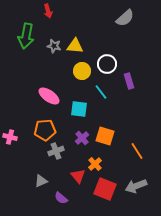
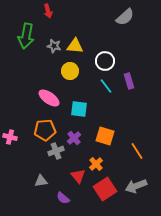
gray semicircle: moved 1 px up
white circle: moved 2 px left, 3 px up
yellow circle: moved 12 px left
cyan line: moved 5 px right, 6 px up
pink ellipse: moved 2 px down
purple cross: moved 8 px left
orange cross: moved 1 px right
gray triangle: rotated 16 degrees clockwise
red square: rotated 35 degrees clockwise
purple semicircle: moved 2 px right
